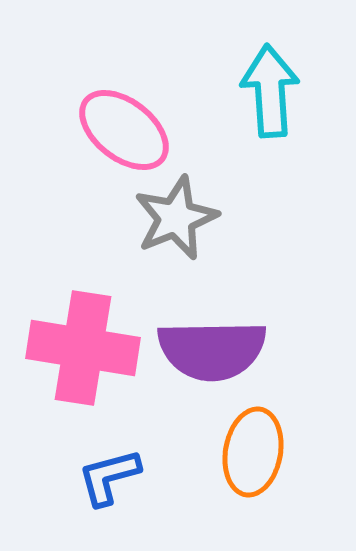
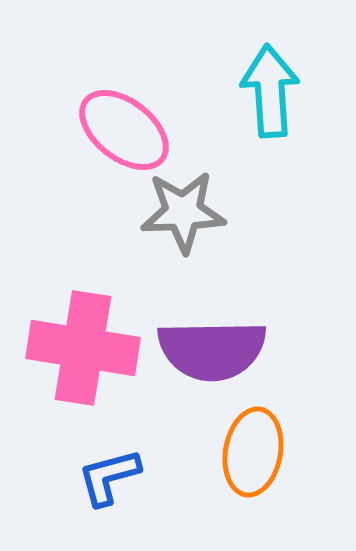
gray star: moved 7 px right, 6 px up; rotated 20 degrees clockwise
